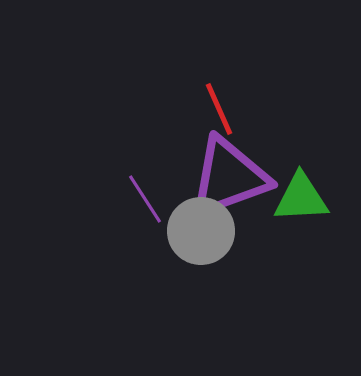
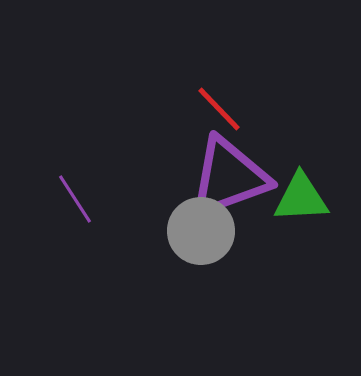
red line: rotated 20 degrees counterclockwise
purple line: moved 70 px left
